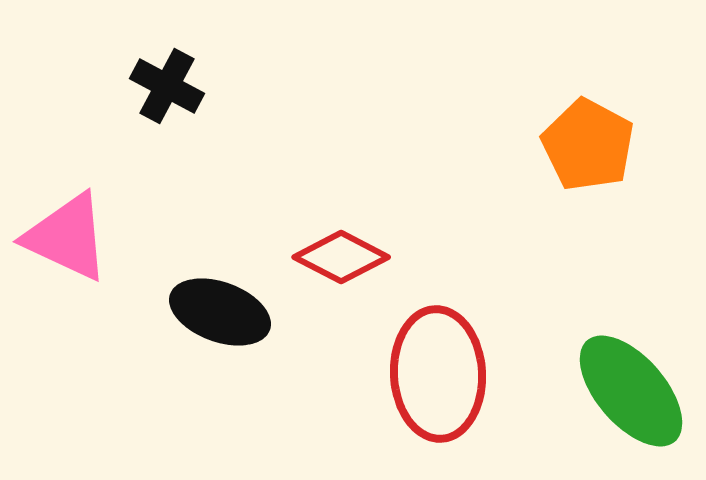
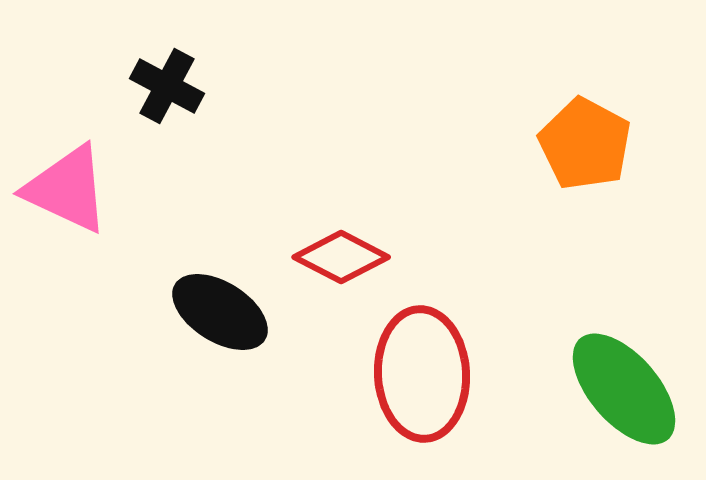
orange pentagon: moved 3 px left, 1 px up
pink triangle: moved 48 px up
black ellipse: rotated 12 degrees clockwise
red ellipse: moved 16 px left
green ellipse: moved 7 px left, 2 px up
